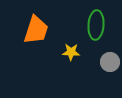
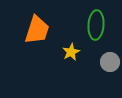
orange trapezoid: moved 1 px right
yellow star: rotated 30 degrees counterclockwise
